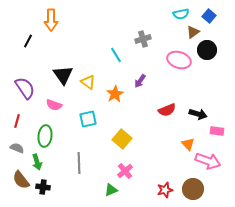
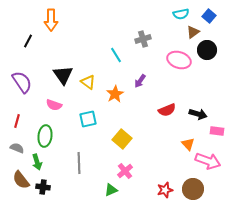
purple semicircle: moved 3 px left, 6 px up
